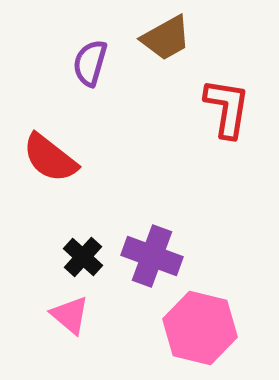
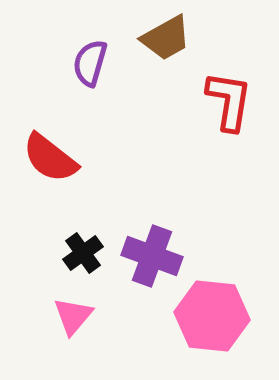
red L-shape: moved 2 px right, 7 px up
black cross: moved 4 px up; rotated 12 degrees clockwise
pink triangle: moved 3 px right, 1 px down; rotated 30 degrees clockwise
pink hexagon: moved 12 px right, 12 px up; rotated 8 degrees counterclockwise
